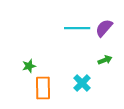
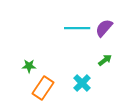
green arrow: rotated 16 degrees counterclockwise
green star: rotated 16 degrees clockwise
orange rectangle: rotated 35 degrees clockwise
